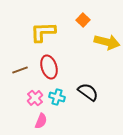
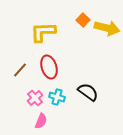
yellow arrow: moved 14 px up
brown line: rotated 28 degrees counterclockwise
